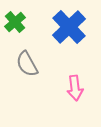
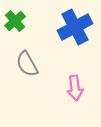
green cross: moved 1 px up
blue cross: moved 6 px right; rotated 16 degrees clockwise
